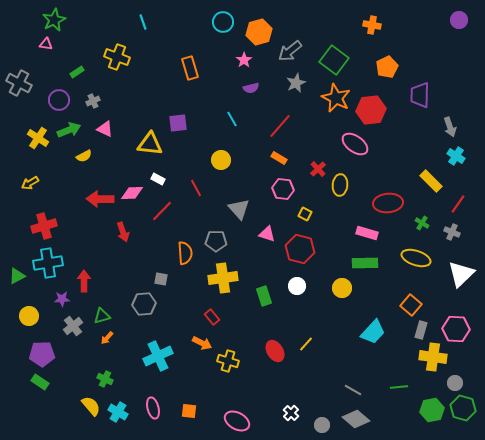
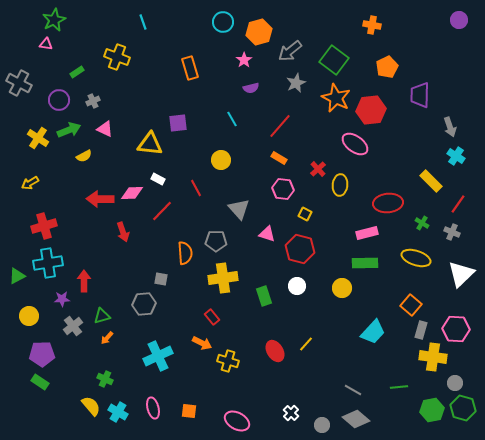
pink rectangle at (367, 233): rotated 30 degrees counterclockwise
